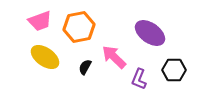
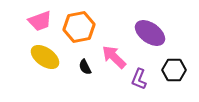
black semicircle: rotated 56 degrees counterclockwise
